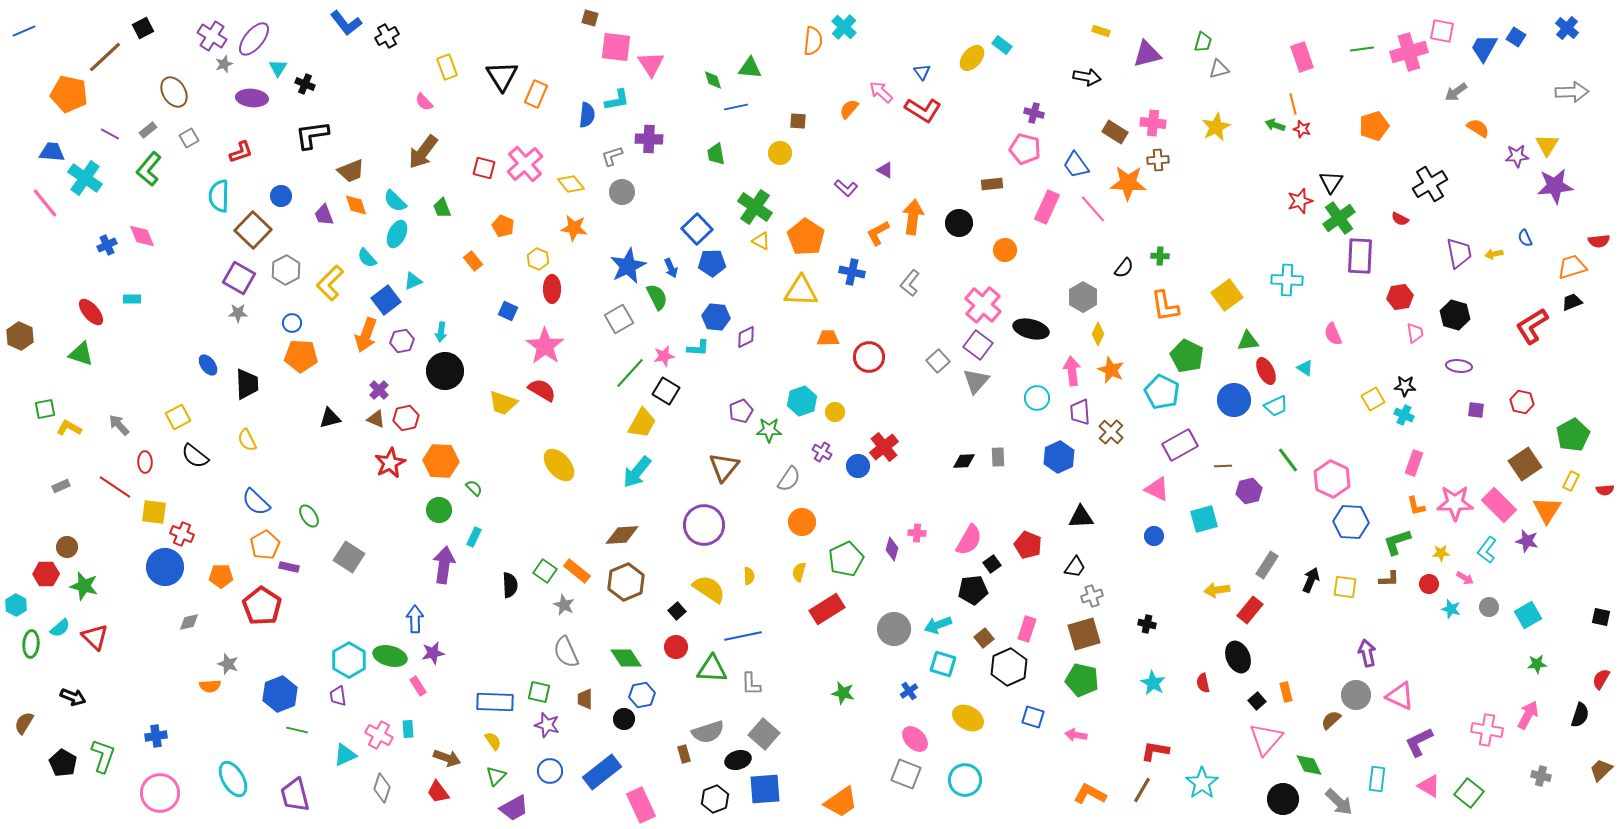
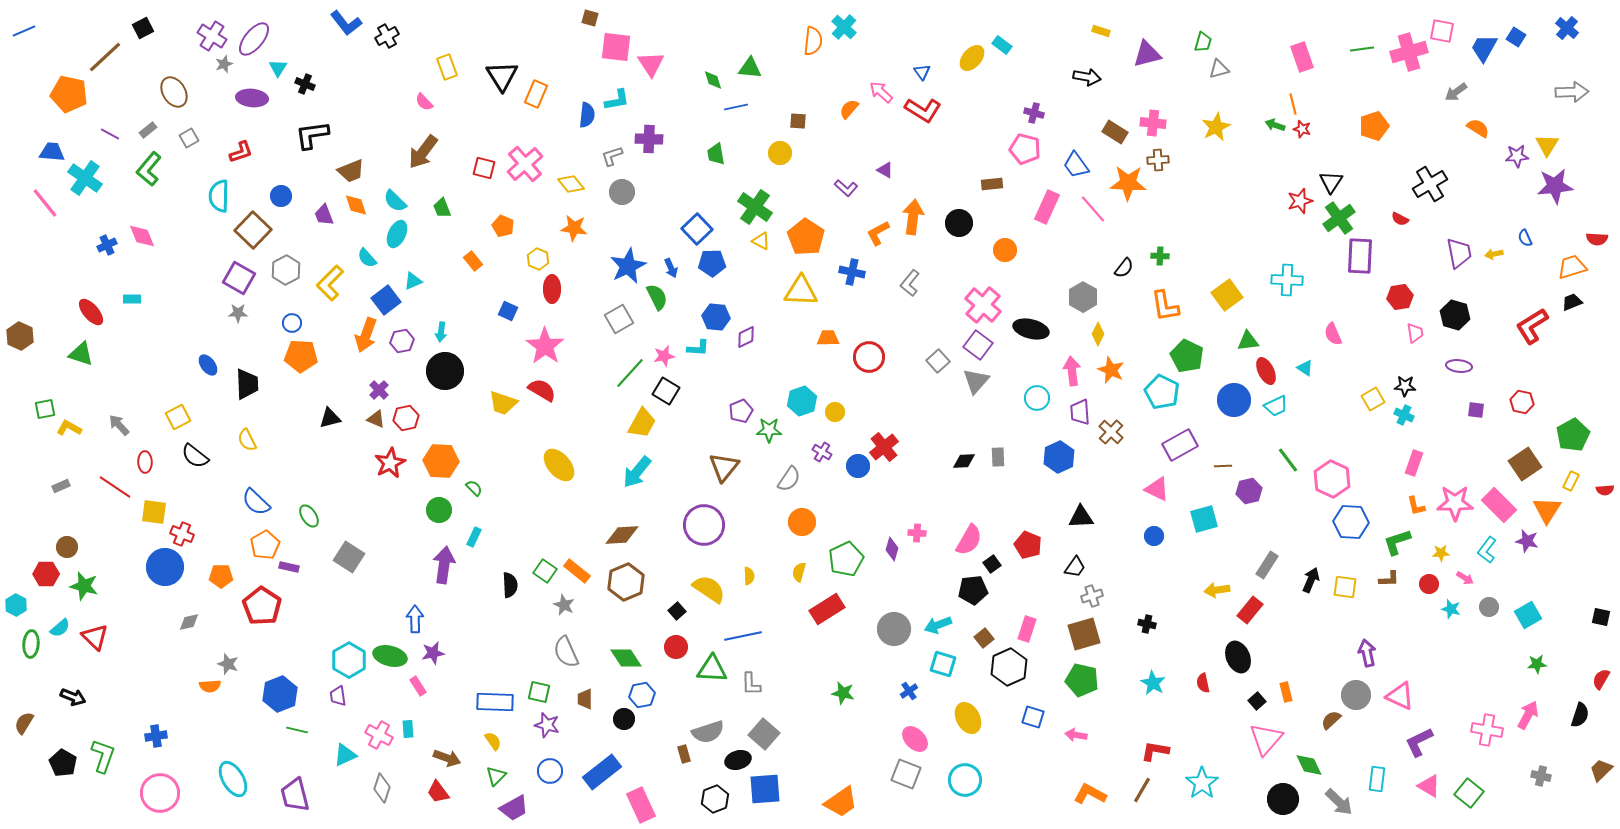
red semicircle at (1599, 241): moved 2 px left, 2 px up; rotated 10 degrees clockwise
yellow ellipse at (968, 718): rotated 32 degrees clockwise
